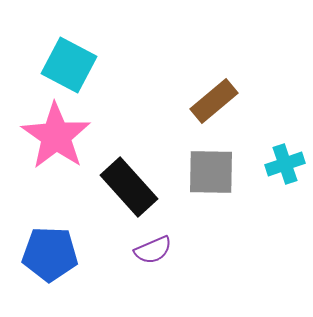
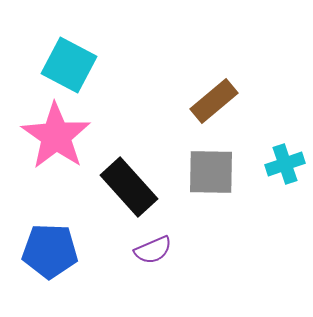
blue pentagon: moved 3 px up
